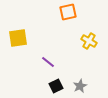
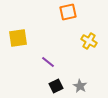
gray star: rotated 16 degrees counterclockwise
